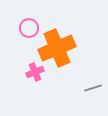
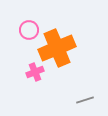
pink circle: moved 2 px down
gray line: moved 8 px left, 12 px down
